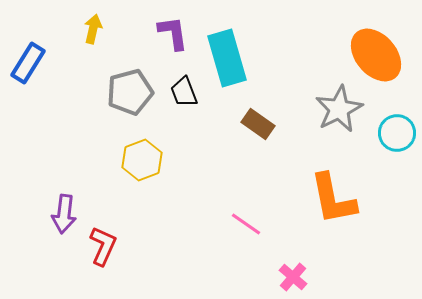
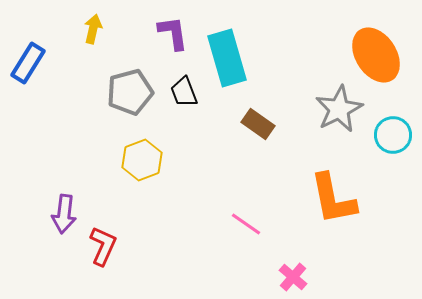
orange ellipse: rotated 8 degrees clockwise
cyan circle: moved 4 px left, 2 px down
